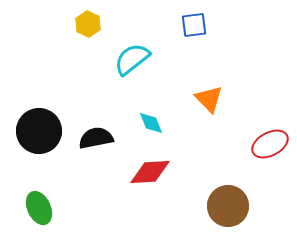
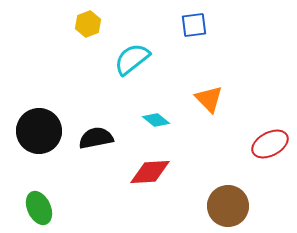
yellow hexagon: rotated 15 degrees clockwise
cyan diamond: moved 5 px right, 3 px up; rotated 28 degrees counterclockwise
